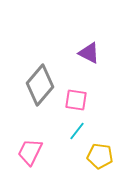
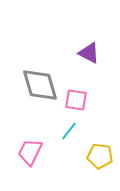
gray diamond: rotated 57 degrees counterclockwise
cyan line: moved 8 px left
